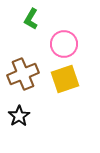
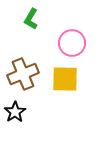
pink circle: moved 8 px right, 1 px up
yellow square: rotated 20 degrees clockwise
black star: moved 4 px left, 4 px up
